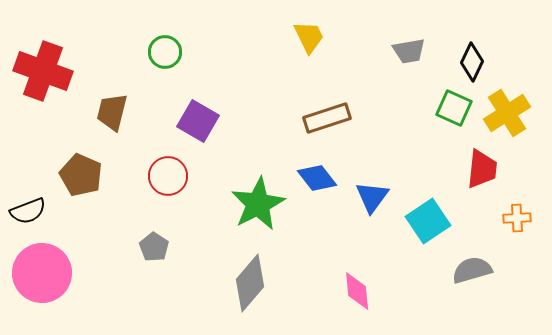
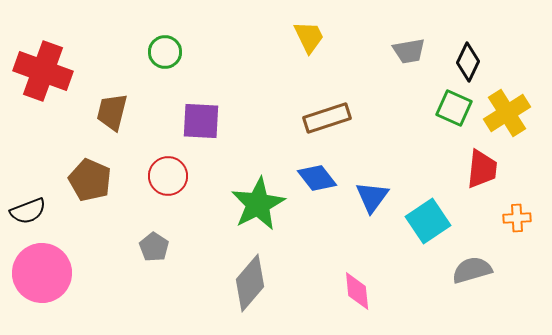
black diamond: moved 4 px left
purple square: moved 3 px right; rotated 27 degrees counterclockwise
brown pentagon: moved 9 px right, 5 px down
